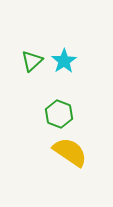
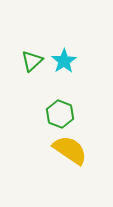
green hexagon: moved 1 px right
yellow semicircle: moved 2 px up
